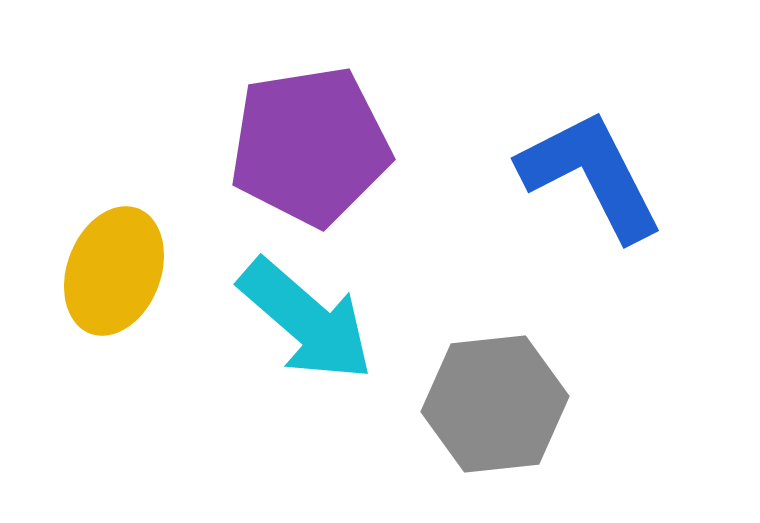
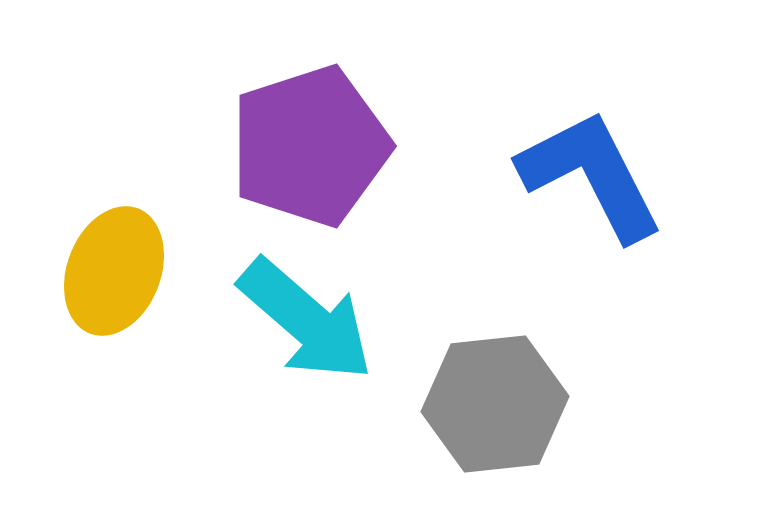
purple pentagon: rotated 9 degrees counterclockwise
